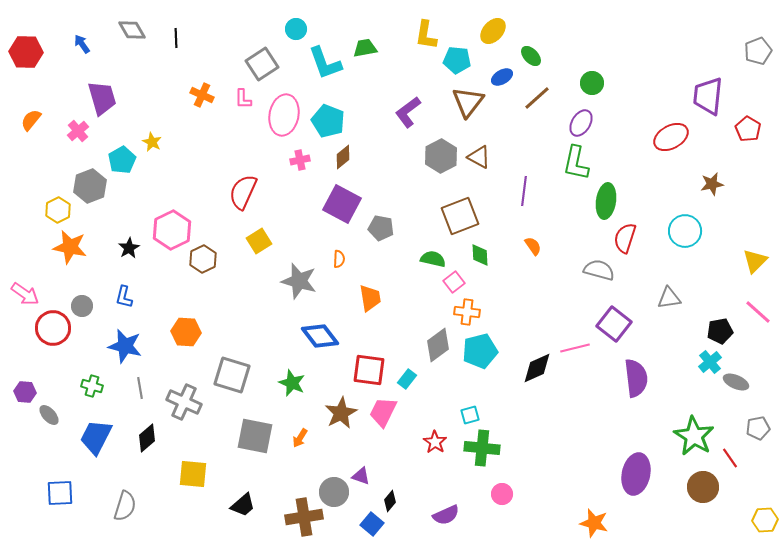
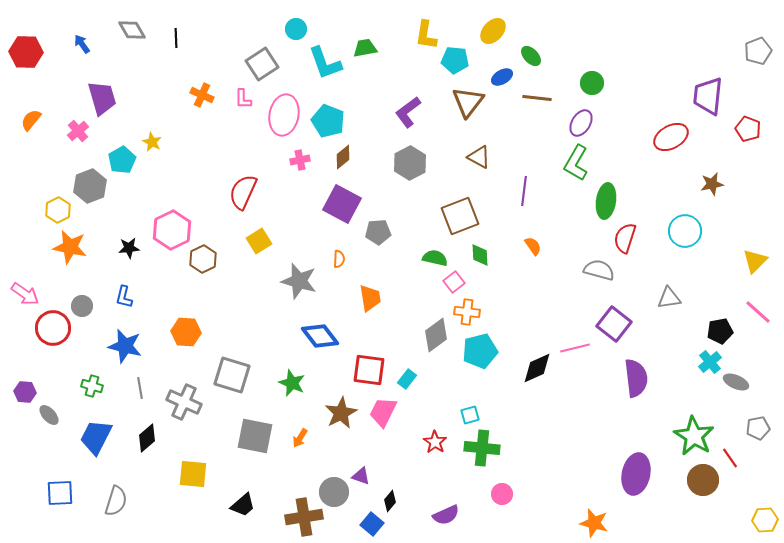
cyan pentagon at (457, 60): moved 2 px left
brown line at (537, 98): rotated 48 degrees clockwise
red pentagon at (748, 129): rotated 10 degrees counterclockwise
gray hexagon at (441, 156): moved 31 px left, 7 px down
green L-shape at (576, 163): rotated 18 degrees clockwise
gray pentagon at (381, 228): moved 3 px left, 4 px down; rotated 15 degrees counterclockwise
black star at (129, 248): rotated 25 degrees clockwise
green semicircle at (433, 259): moved 2 px right, 1 px up
gray diamond at (438, 345): moved 2 px left, 10 px up
brown circle at (703, 487): moved 7 px up
gray semicircle at (125, 506): moved 9 px left, 5 px up
